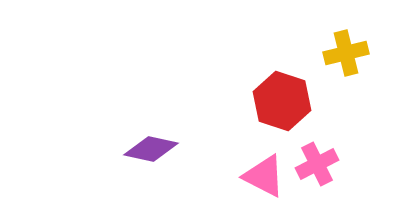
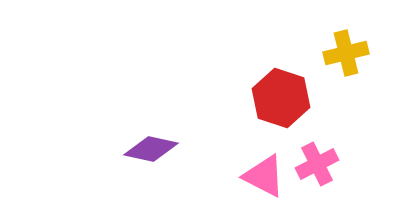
red hexagon: moved 1 px left, 3 px up
